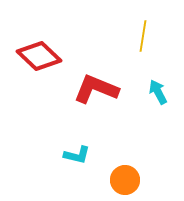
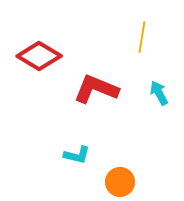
yellow line: moved 1 px left, 1 px down
red diamond: rotated 12 degrees counterclockwise
cyan arrow: moved 1 px right, 1 px down
orange circle: moved 5 px left, 2 px down
